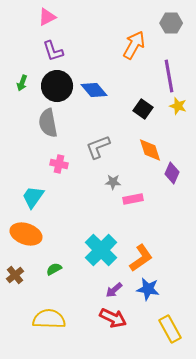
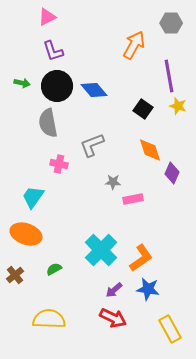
green arrow: rotated 98 degrees counterclockwise
gray L-shape: moved 6 px left, 2 px up
